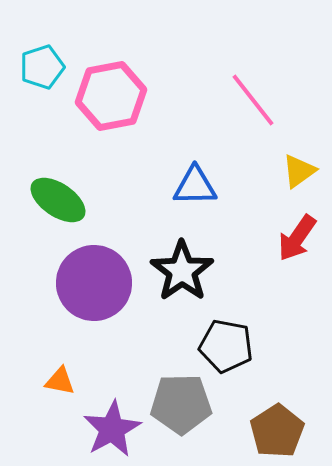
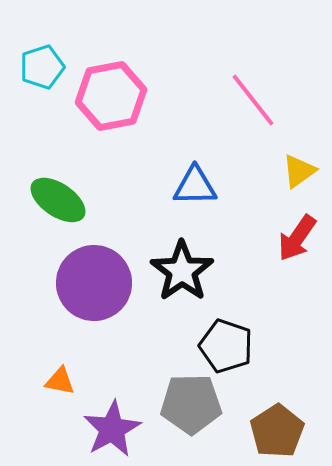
black pentagon: rotated 8 degrees clockwise
gray pentagon: moved 10 px right
